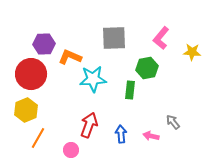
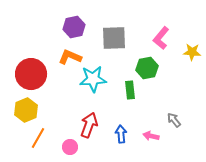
purple hexagon: moved 30 px right, 17 px up; rotated 10 degrees counterclockwise
green rectangle: rotated 12 degrees counterclockwise
gray arrow: moved 1 px right, 2 px up
pink circle: moved 1 px left, 3 px up
